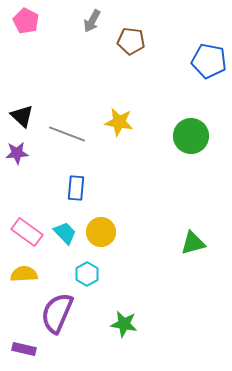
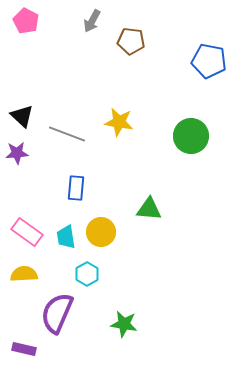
cyan trapezoid: moved 1 px right, 4 px down; rotated 145 degrees counterclockwise
green triangle: moved 44 px left, 34 px up; rotated 20 degrees clockwise
